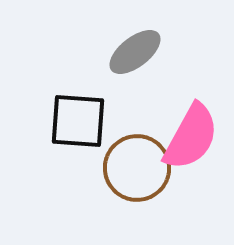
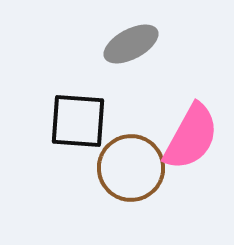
gray ellipse: moved 4 px left, 8 px up; rotated 10 degrees clockwise
brown circle: moved 6 px left
